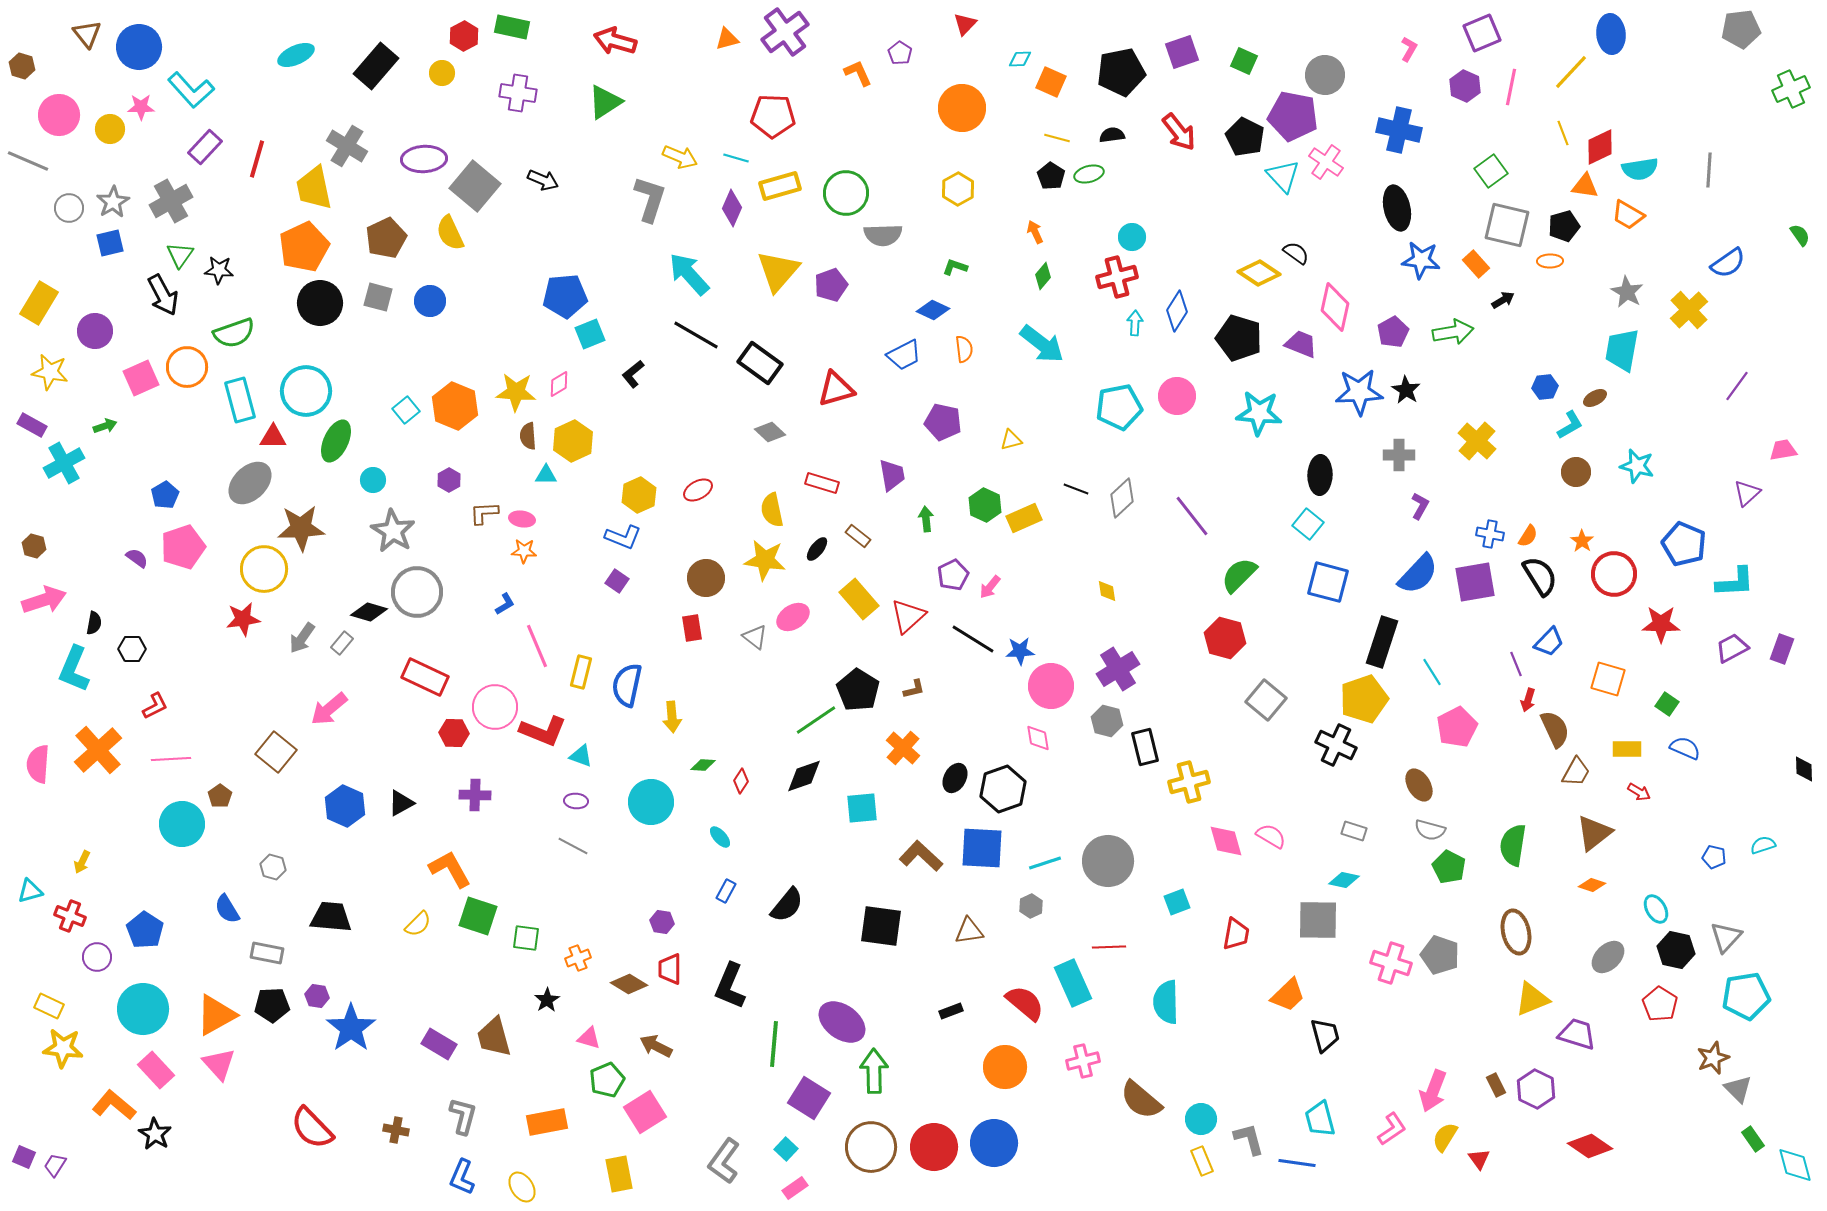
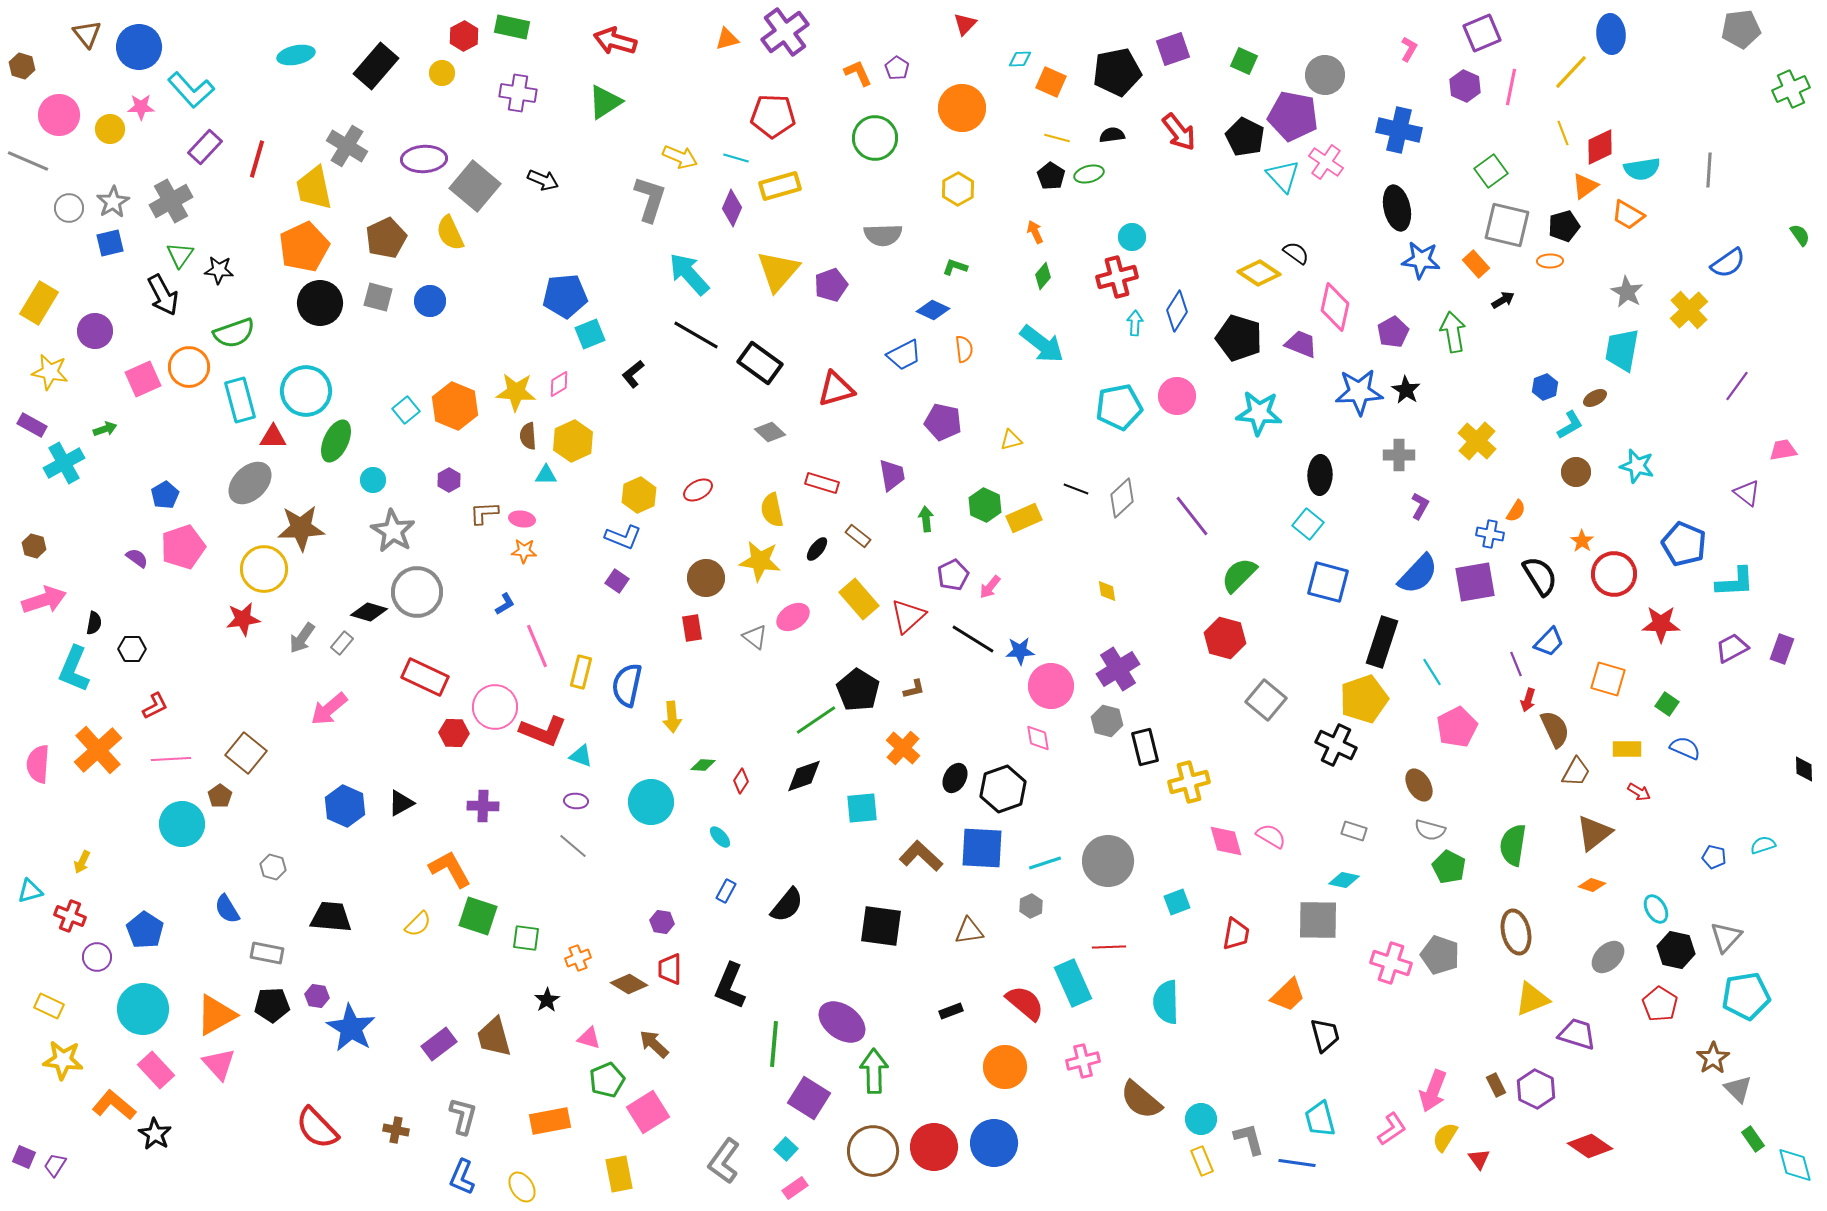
purple square at (1182, 52): moved 9 px left, 3 px up
purple pentagon at (900, 53): moved 3 px left, 15 px down
cyan ellipse at (296, 55): rotated 12 degrees clockwise
black pentagon at (1121, 72): moved 4 px left
cyan semicircle at (1640, 169): moved 2 px right
orange triangle at (1585, 186): rotated 44 degrees counterclockwise
green circle at (846, 193): moved 29 px right, 55 px up
green arrow at (1453, 332): rotated 90 degrees counterclockwise
orange circle at (187, 367): moved 2 px right
pink square at (141, 378): moved 2 px right, 1 px down
blue hexagon at (1545, 387): rotated 15 degrees counterclockwise
green arrow at (105, 426): moved 3 px down
purple triangle at (1747, 493): rotated 40 degrees counterclockwise
orange semicircle at (1528, 536): moved 12 px left, 25 px up
yellow star at (765, 560): moved 5 px left, 1 px down
brown square at (276, 752): moved 30 px left, 1 px down
purple cross at (475, 795): moved 8 px right, 11 px down
gray line at (573, 846): rotated 12 degrees clockwise
blue star at (351, 1028): rotated 6 degrees counterclockwise
purple rectangle at (439, 1044): rotated 68 degrees counterclockwise
brown arrow at (656, 1046): moved 2 px left, 2 px up; rotated 16 degrees clockwise
yellow star at (63, 1048): moved 12 px down
brown star at (1713, 1058): rotated 12 degrees counterclockwise
pink square at (645, 1112): moved 3 px right
orange rectangle at (547, 1122): moved 3 px right, 1 px up
red semicircle at (312, 1128): moved 5 px right
brown circle at (871, 1147): moved 2 px right, 4 px down
